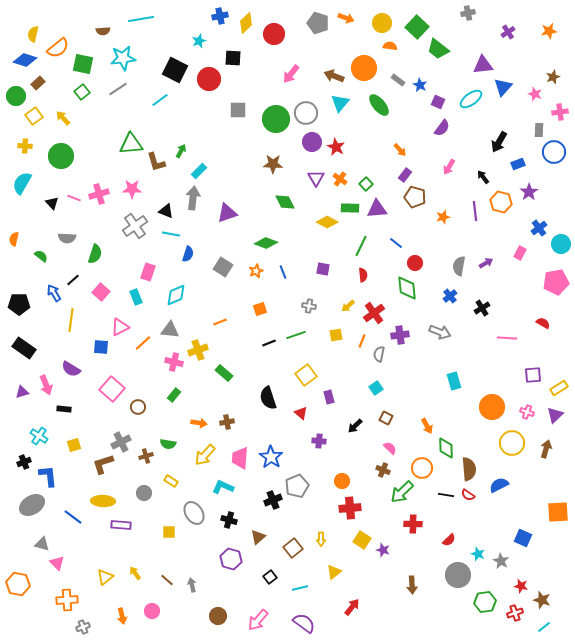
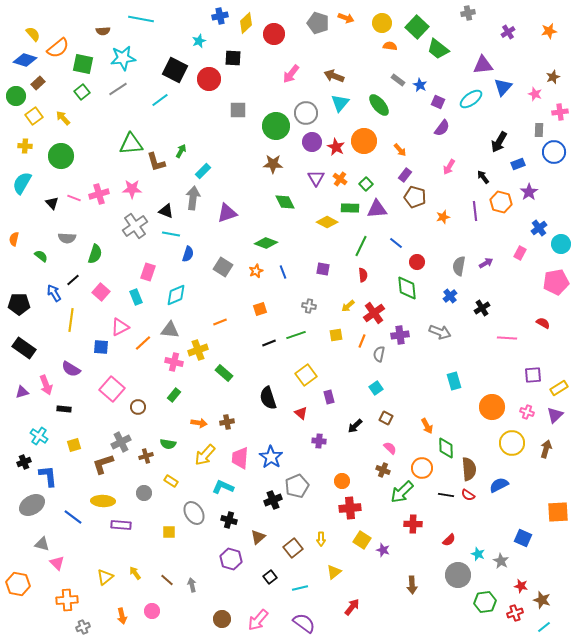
cyan line at (141, 19): rotated 20 degrees clockwise
yellow semicircle at (33, 34): rotated 126 degrees clockwise
orange circle at (364, 68): moved 73 px down
green circle at (276, 119): moved 7 px down
cyan rectangle at (199, 171): moved 4 px right
red circle at (415, 263): moved 2 px right, 1 px up
brown circle at (218, 616): moved 4 px right, 3 px down
